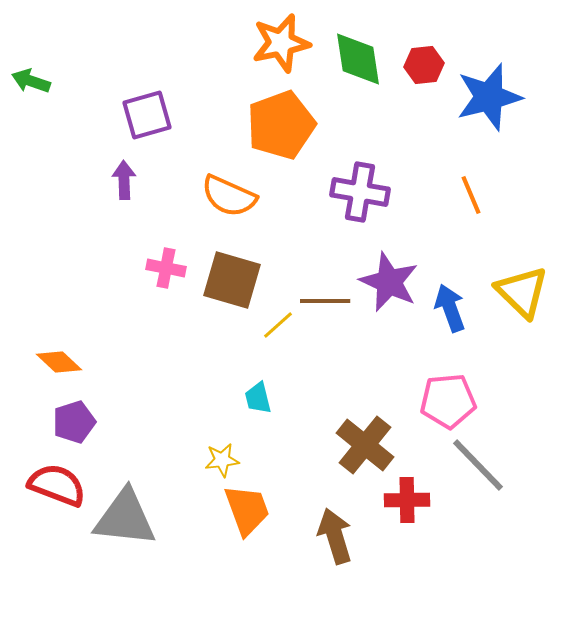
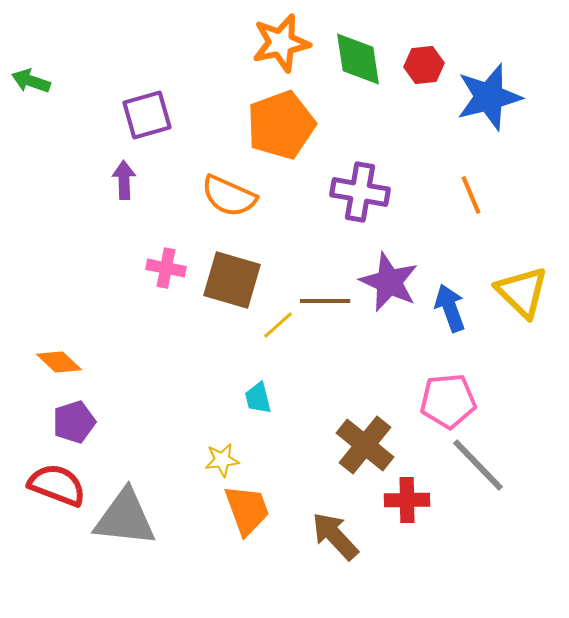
brown arrow: rotated 26 degrees counterclockwise
